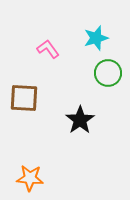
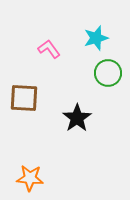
pink L-shape: moved 1 px right
black star: moved 3 px left, 2 px up
